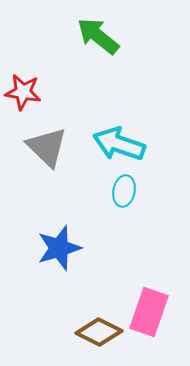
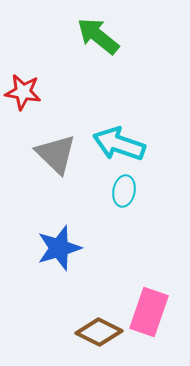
gray triangle: moved 9 px right, 7 px down
